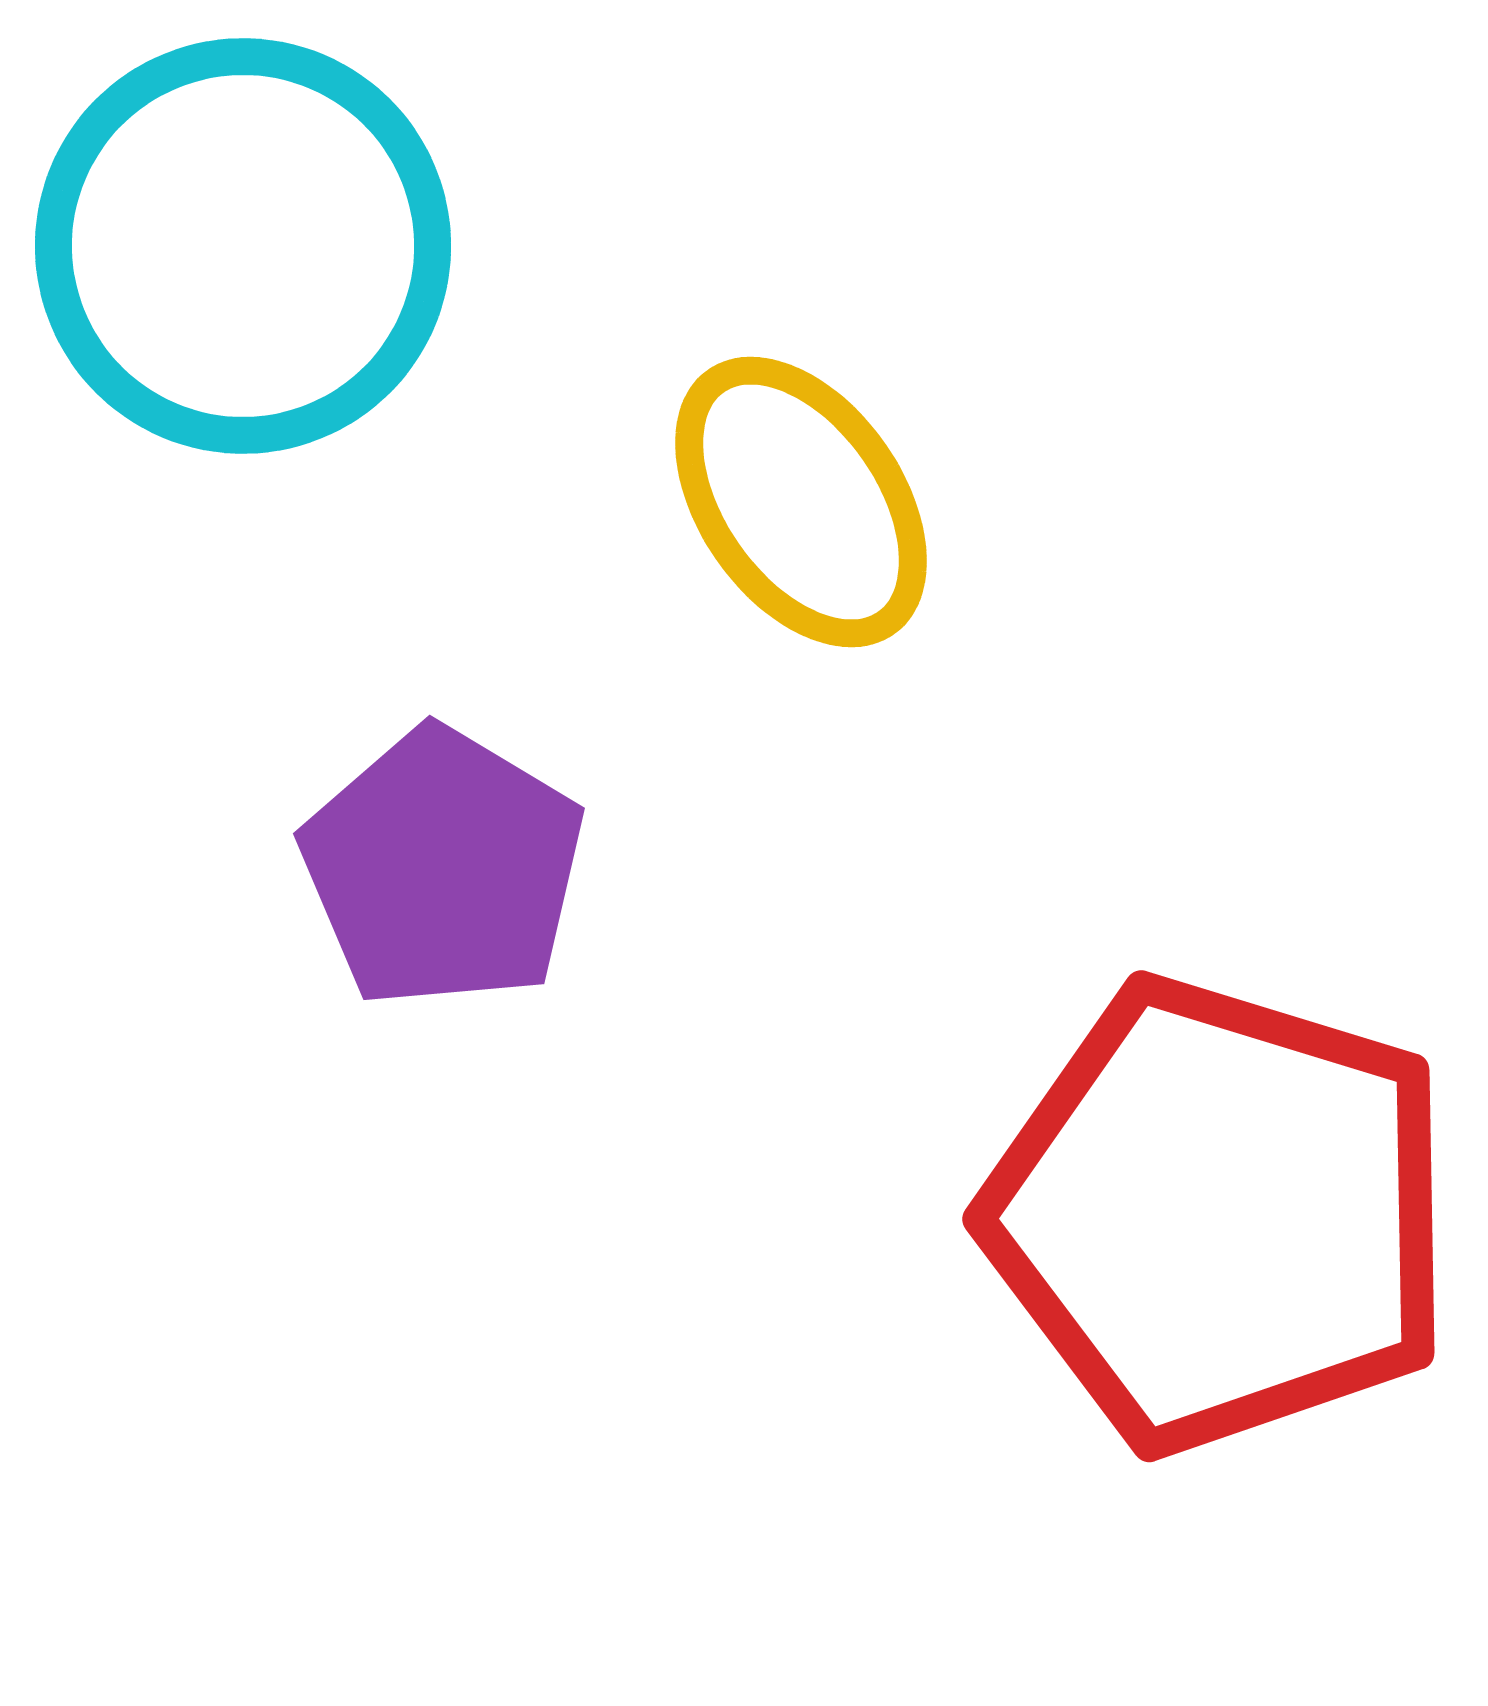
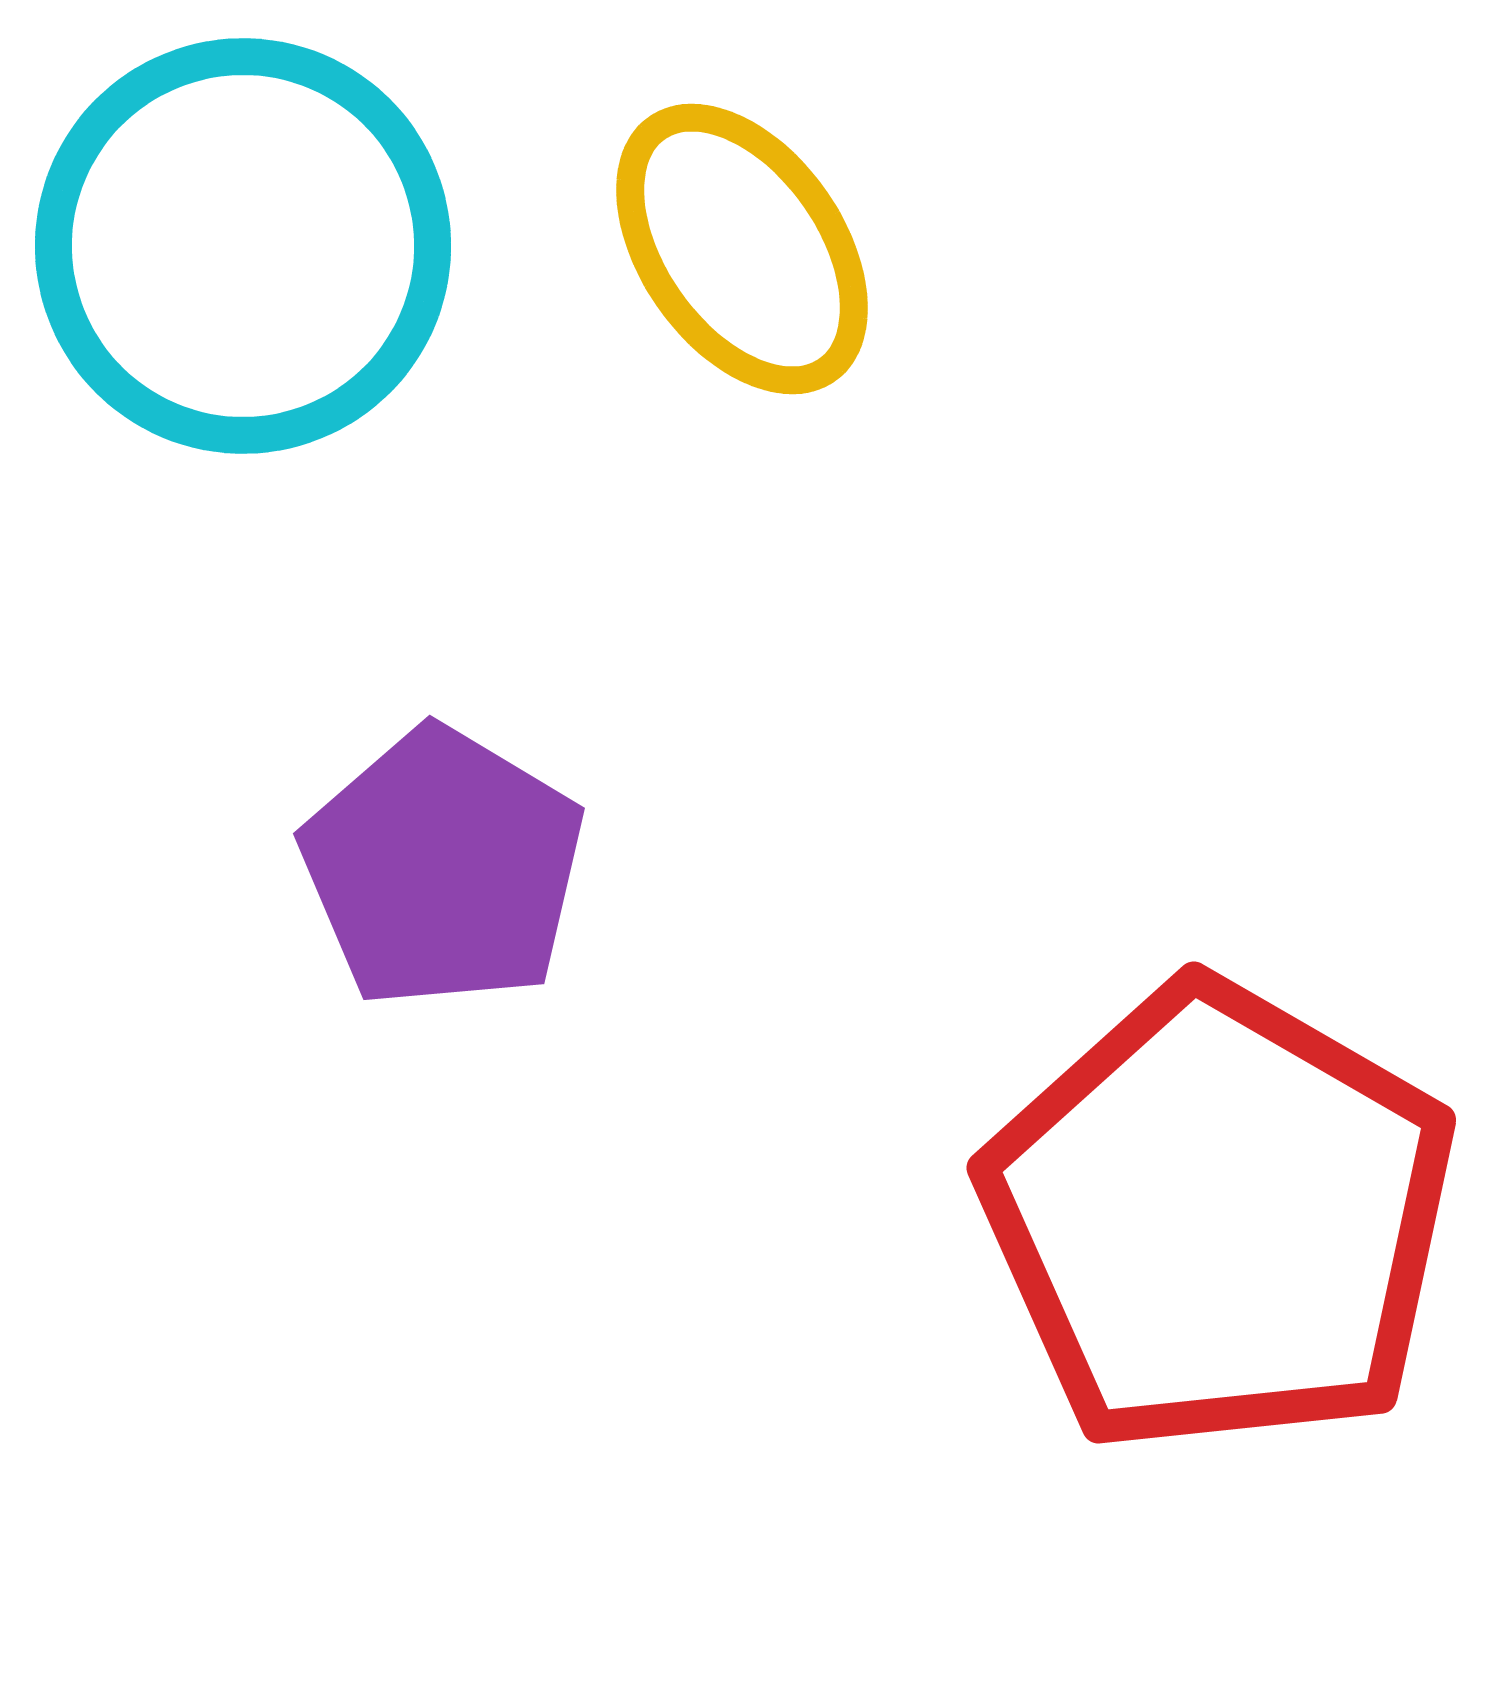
yellow ellipse: moved 59 px left, 253 px up
red pentagon: moved 1 px left, 3 px down; rotated 13 degrees clockwise
